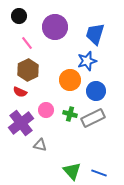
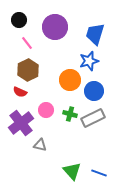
black circle: moved 4 px down
blue star: moved 2 px right
blue circle: moved 2 px left
